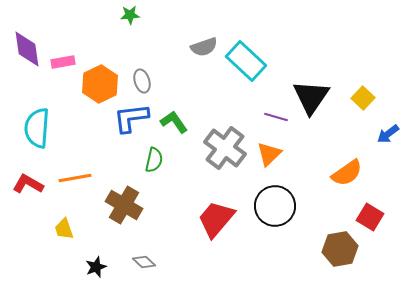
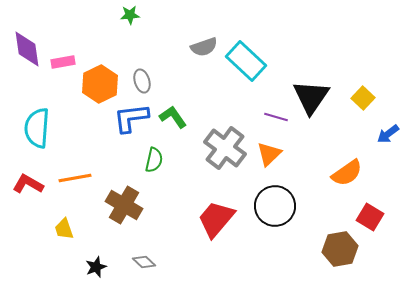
green L-shape: moved 1 px left, 5 px up
